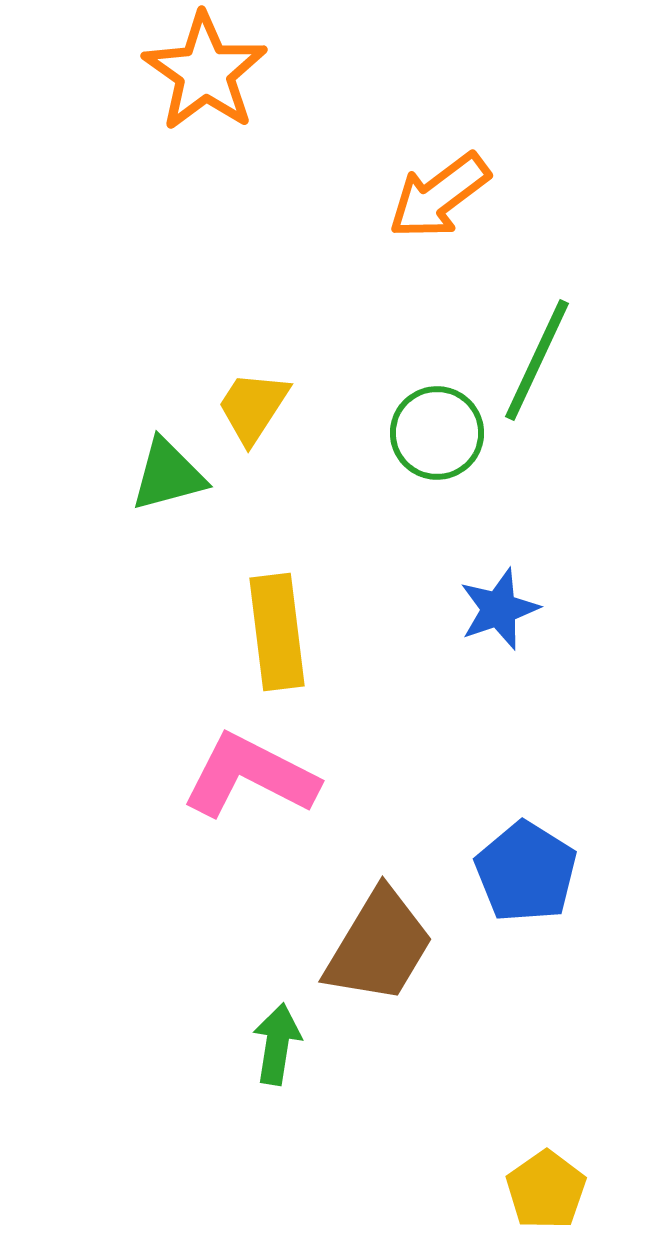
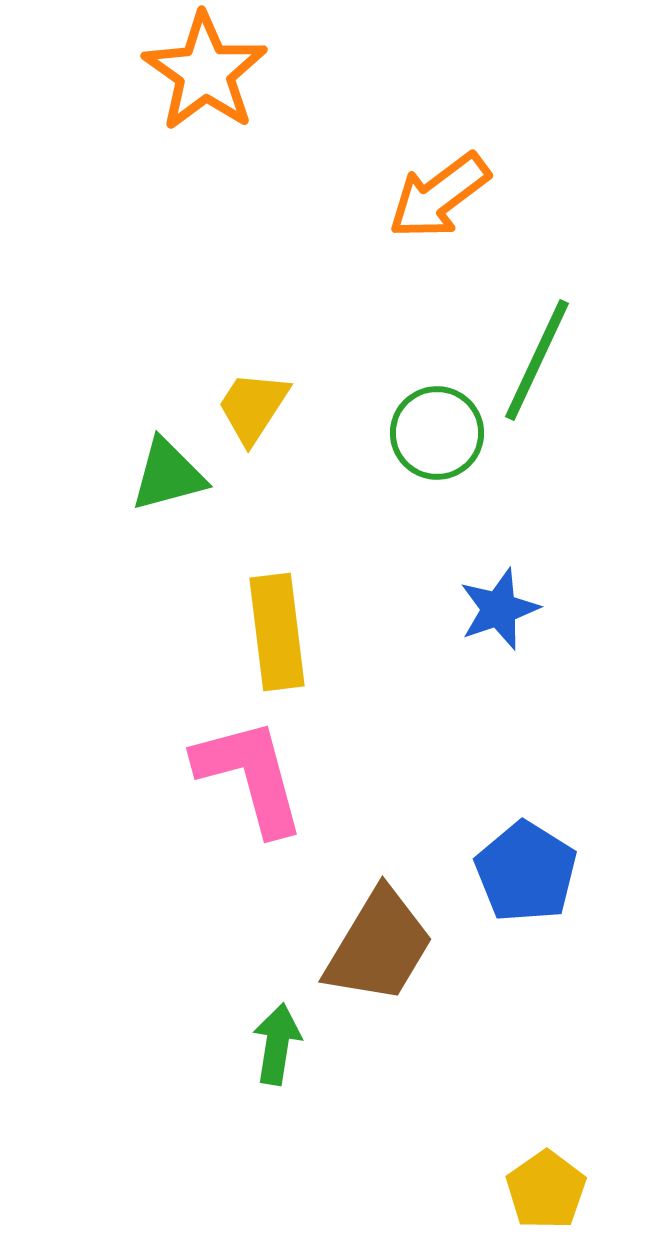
pink L-shape: rotated 48 degrees clockwise
